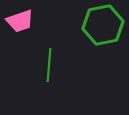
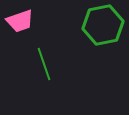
green line: moved 5 px left, 1 px up; rotated 24 degrees counterclockwise
